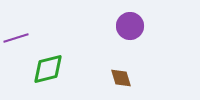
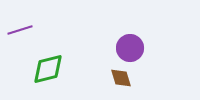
purple circle: moved 22 px down
purple line: moved 4 px right, 8 px up
